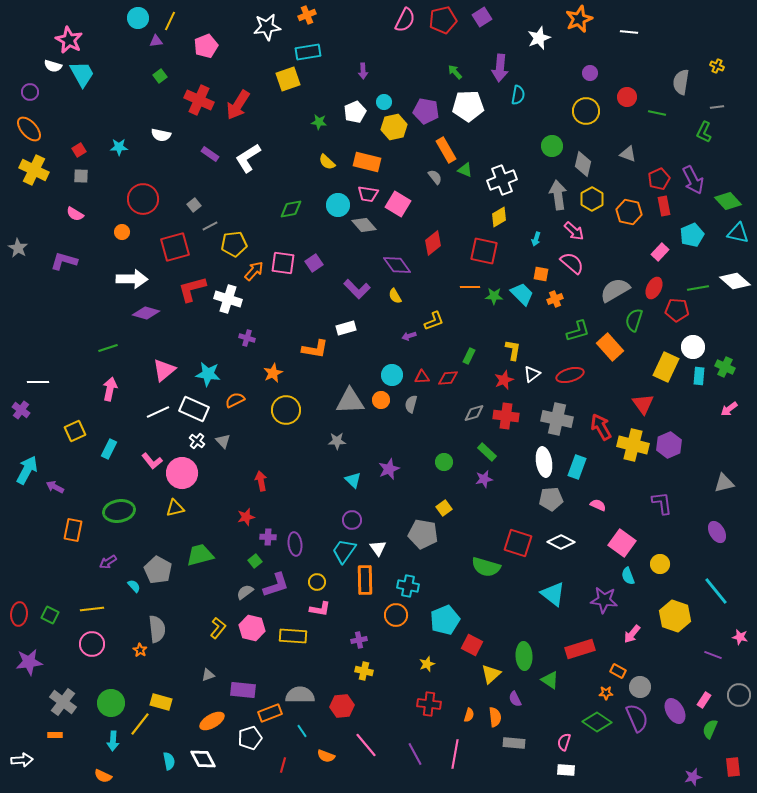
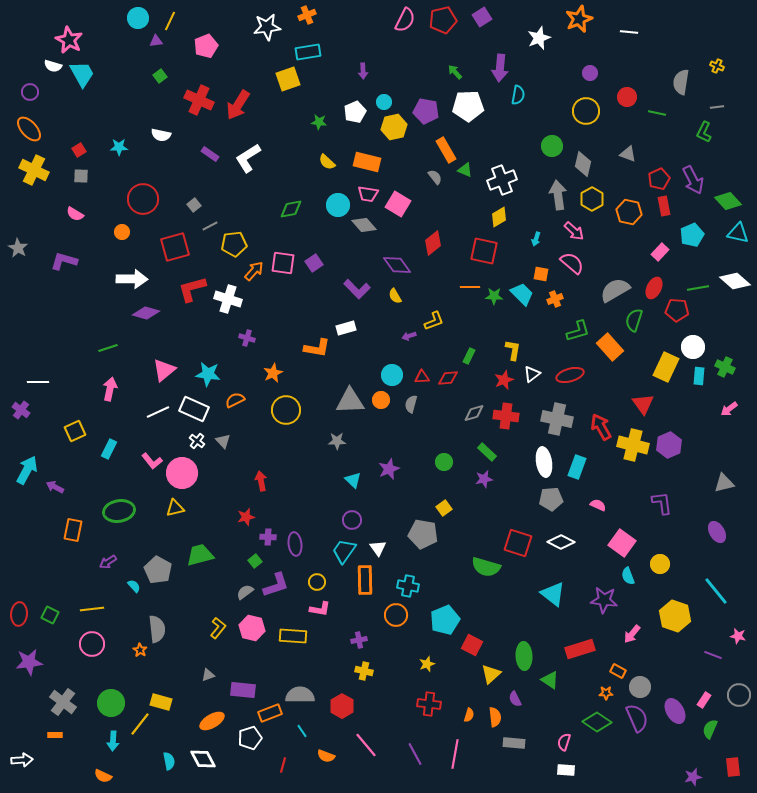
orange L-shape at (315, 349): moved 2 px right, 1 px up
pink star at (740, 637): moved 2 px left, 1 px up
red hexagon at (342, 706): rotated 25 degrees counterclockwise
